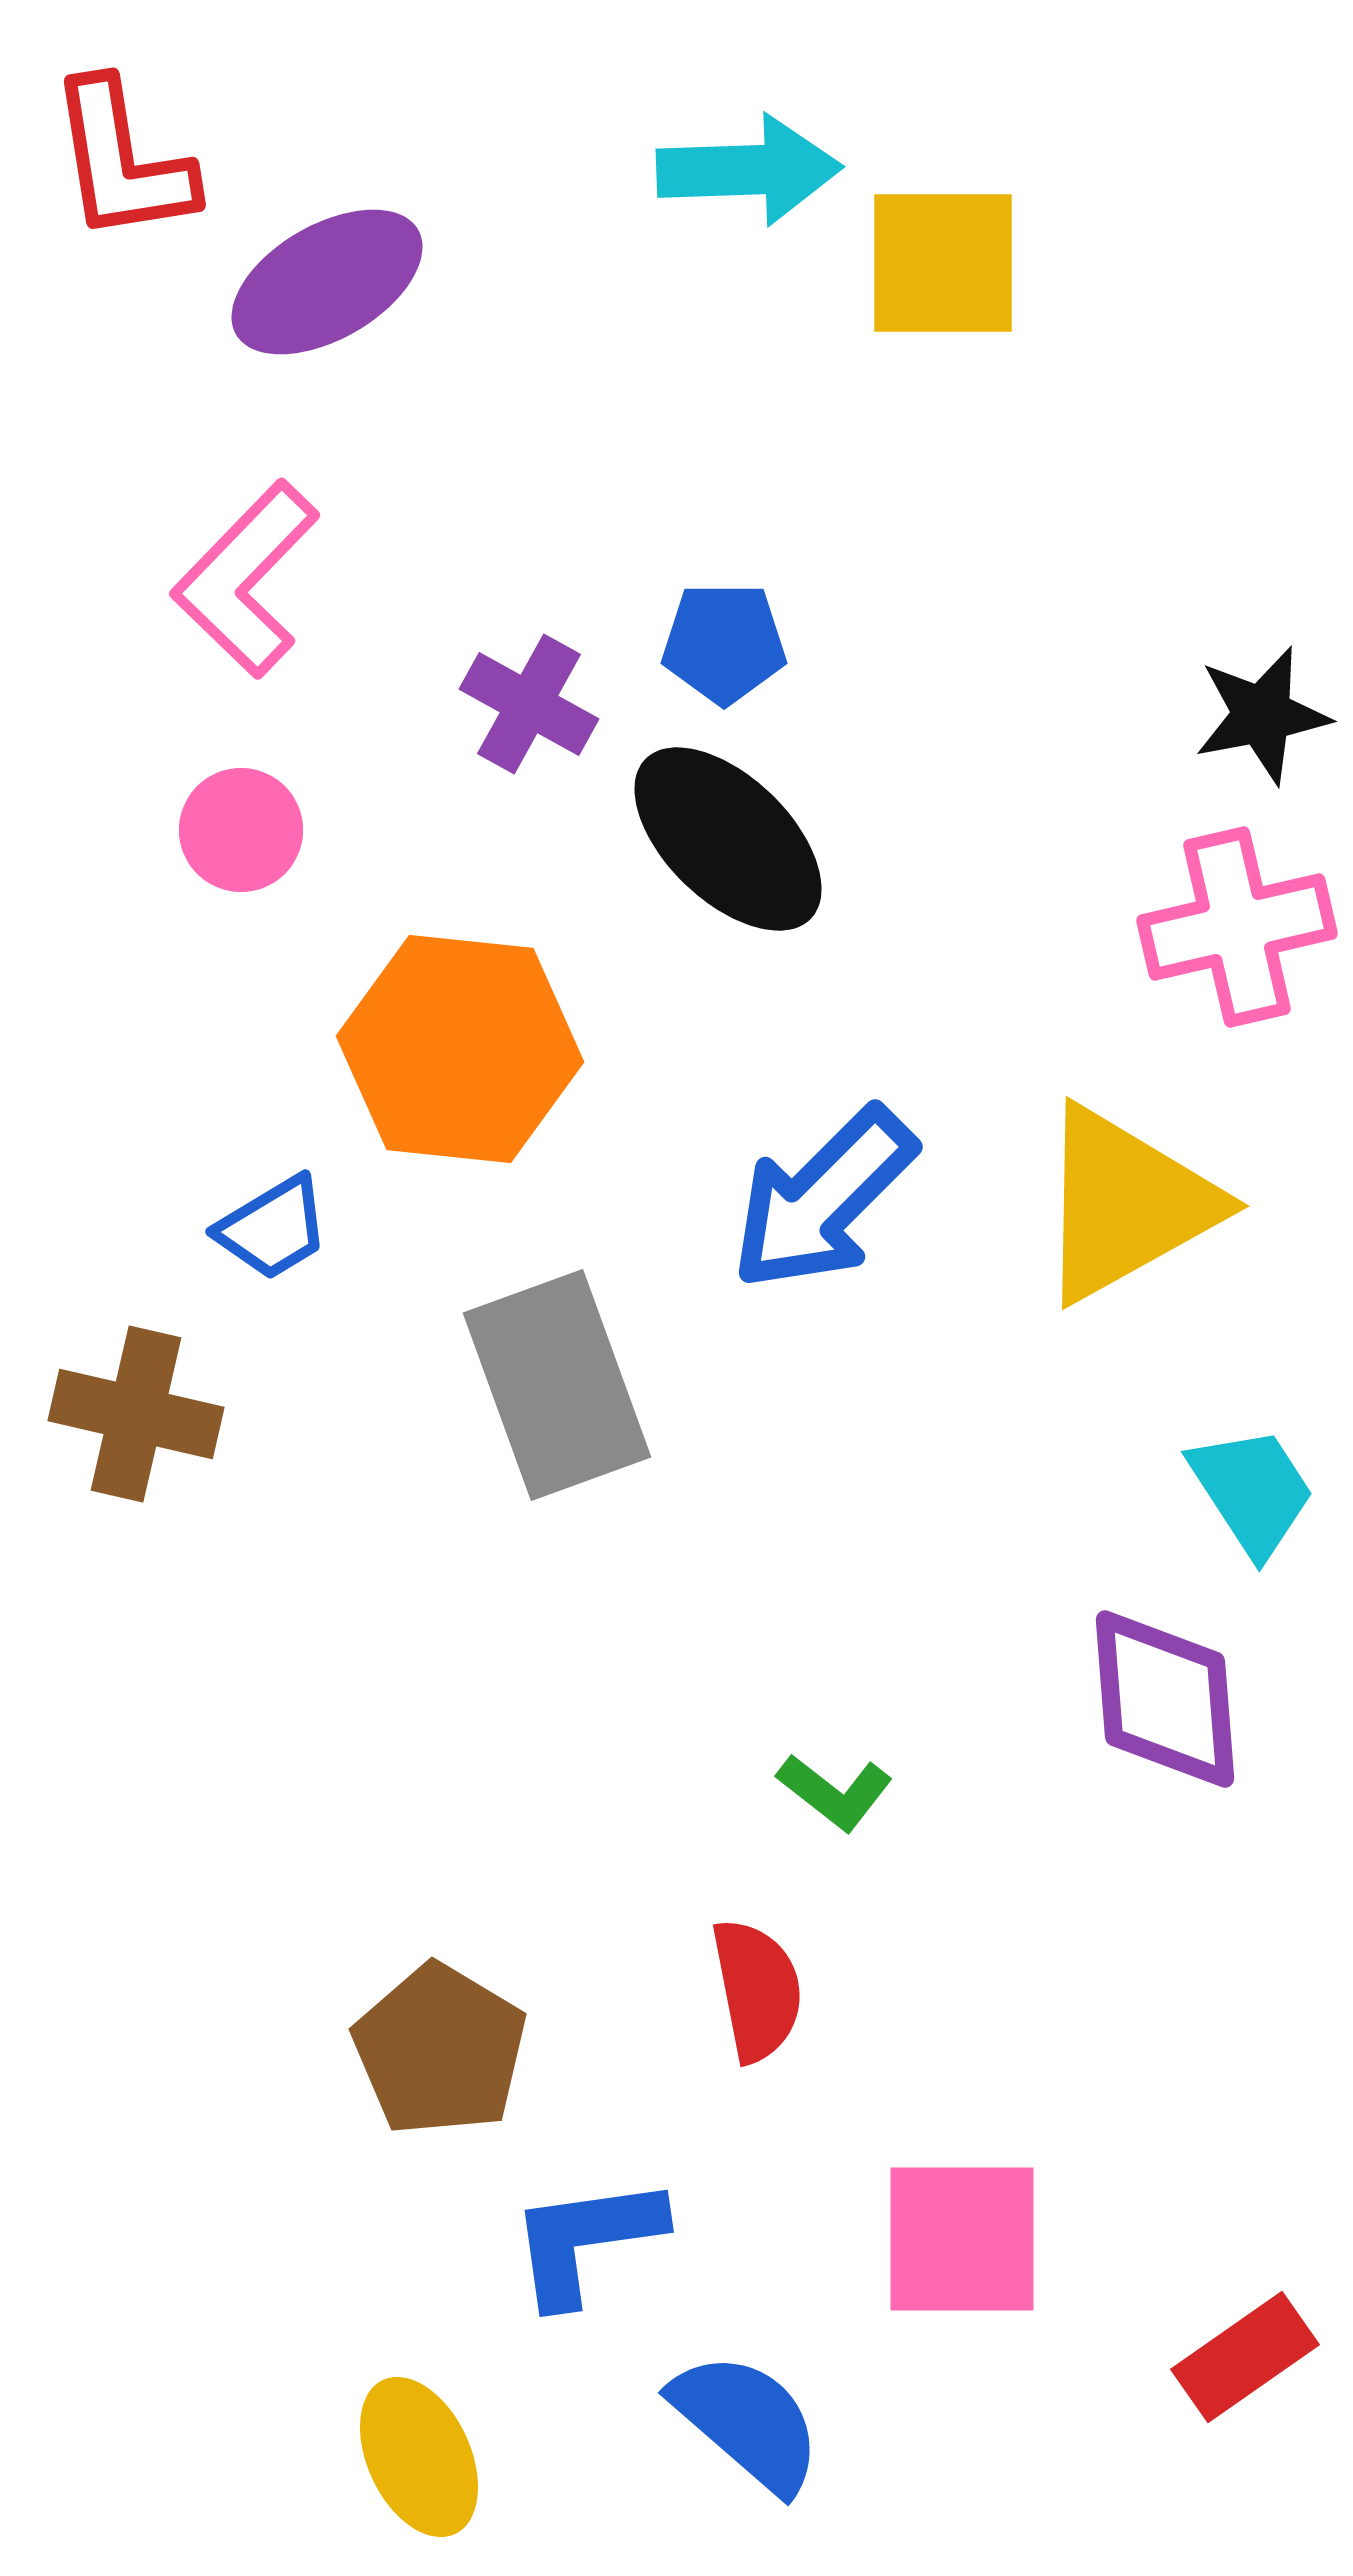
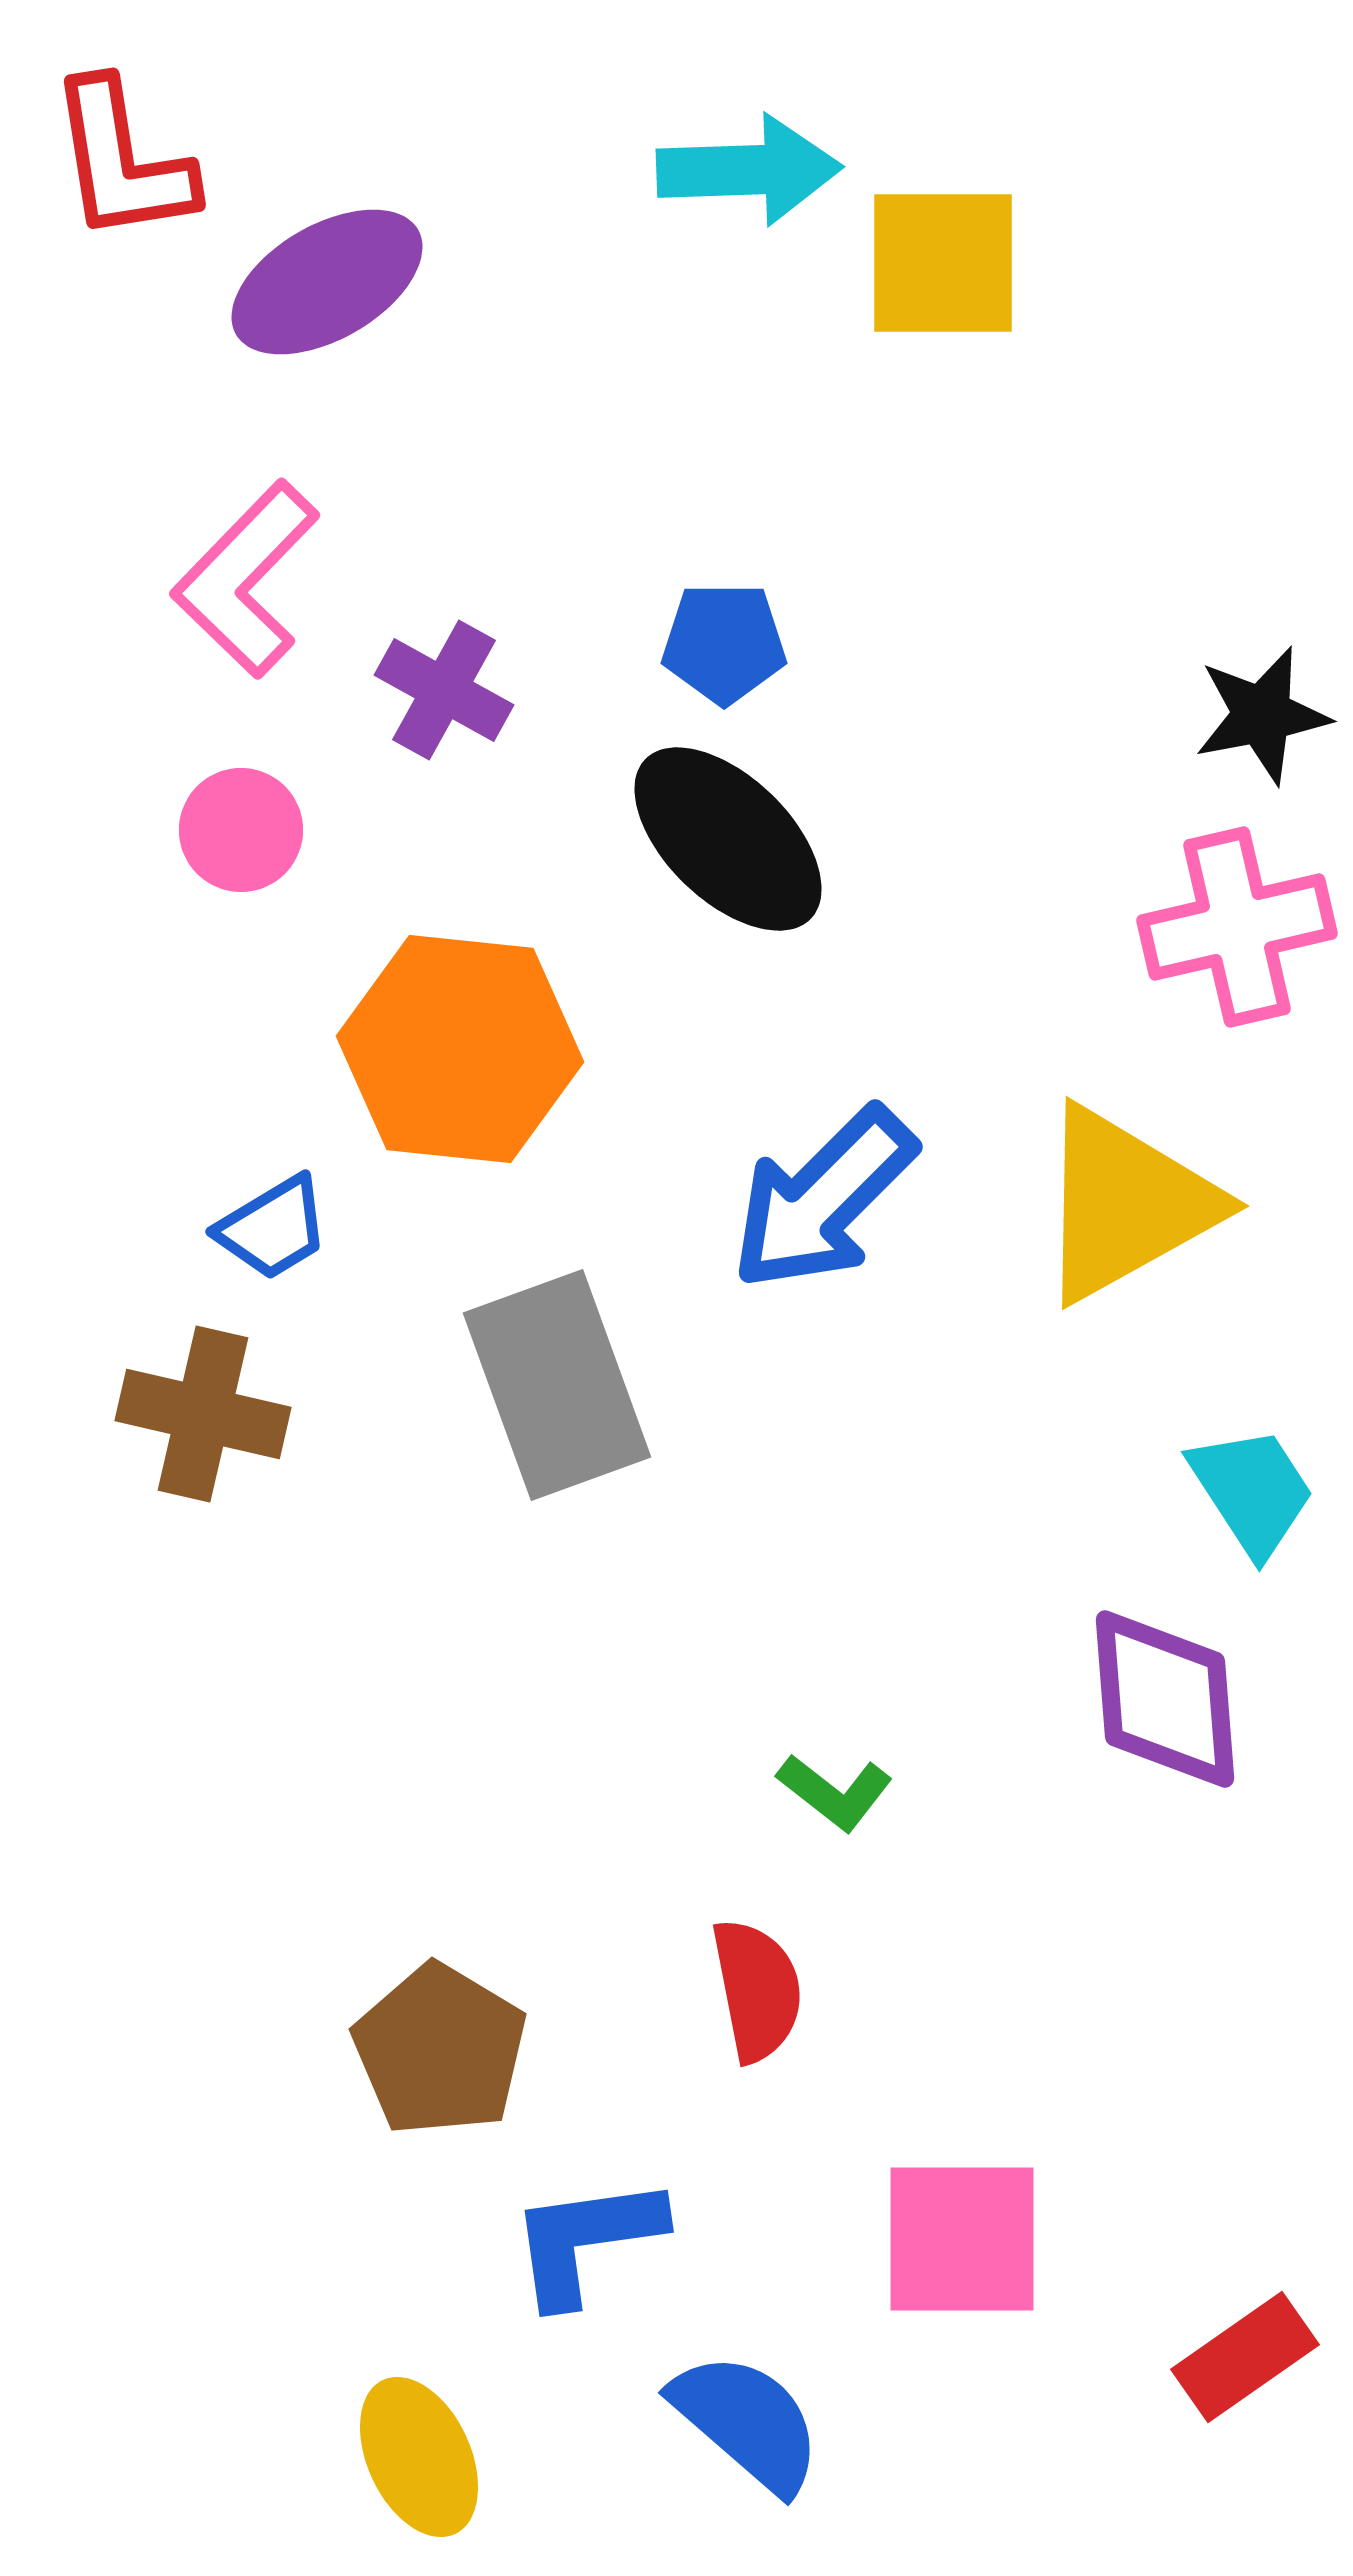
purple cross: moved 85 px left, 14 px up
brown cross: moved 67 px right
